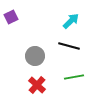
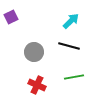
gray circle: moved 1 px left, 4 px up
red cross: rotated 18 degrees counterclockwise
